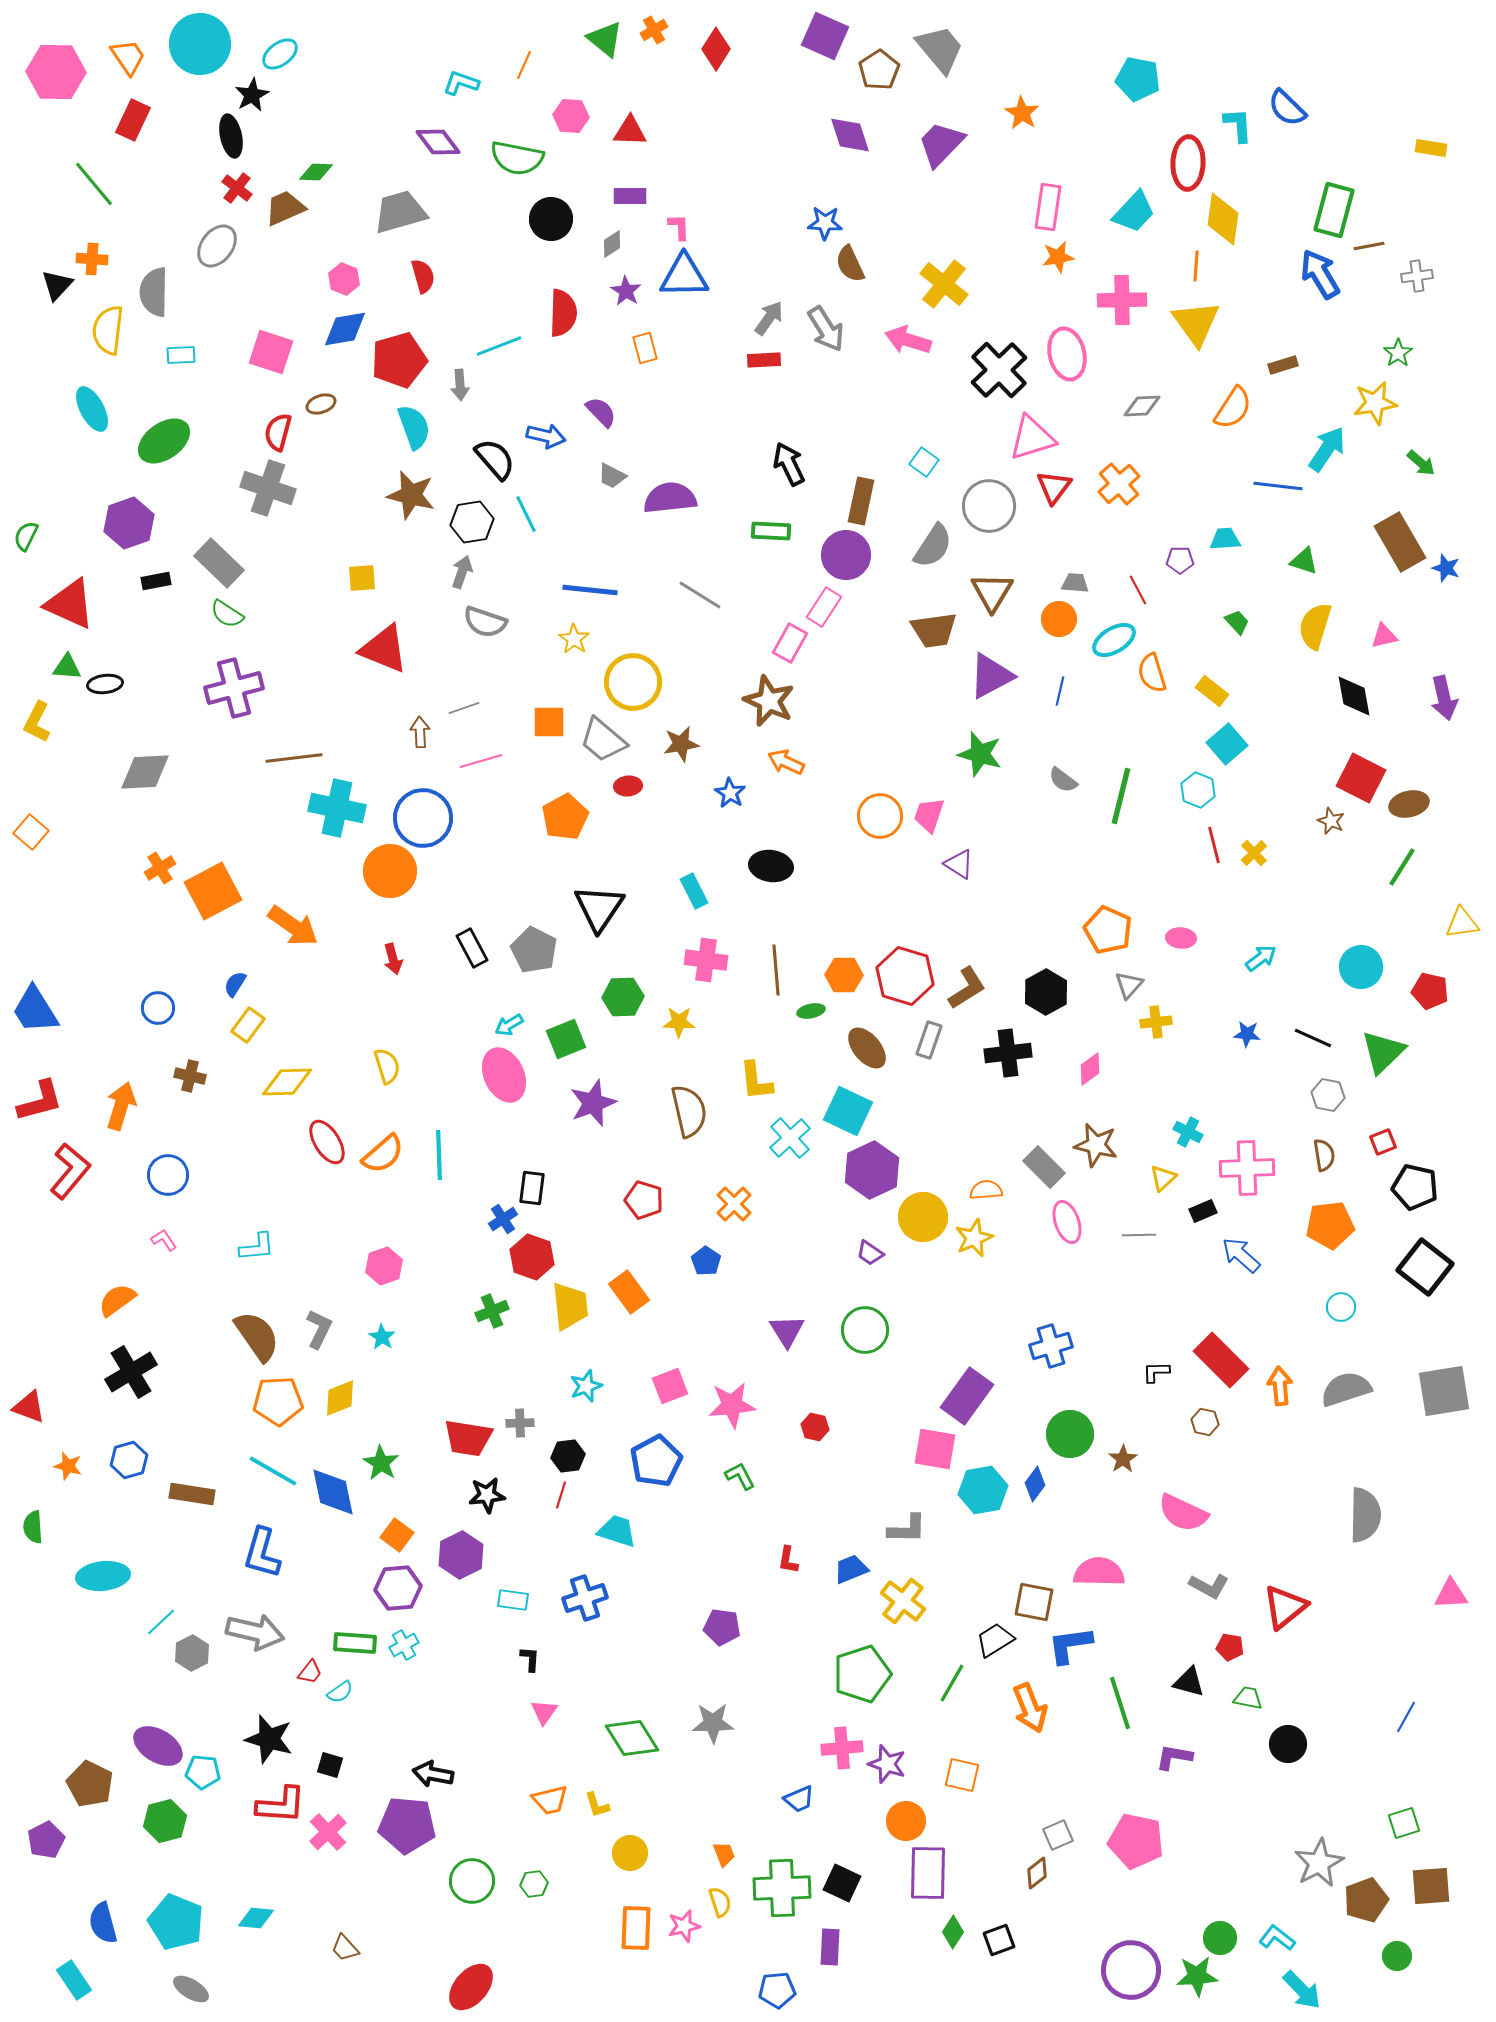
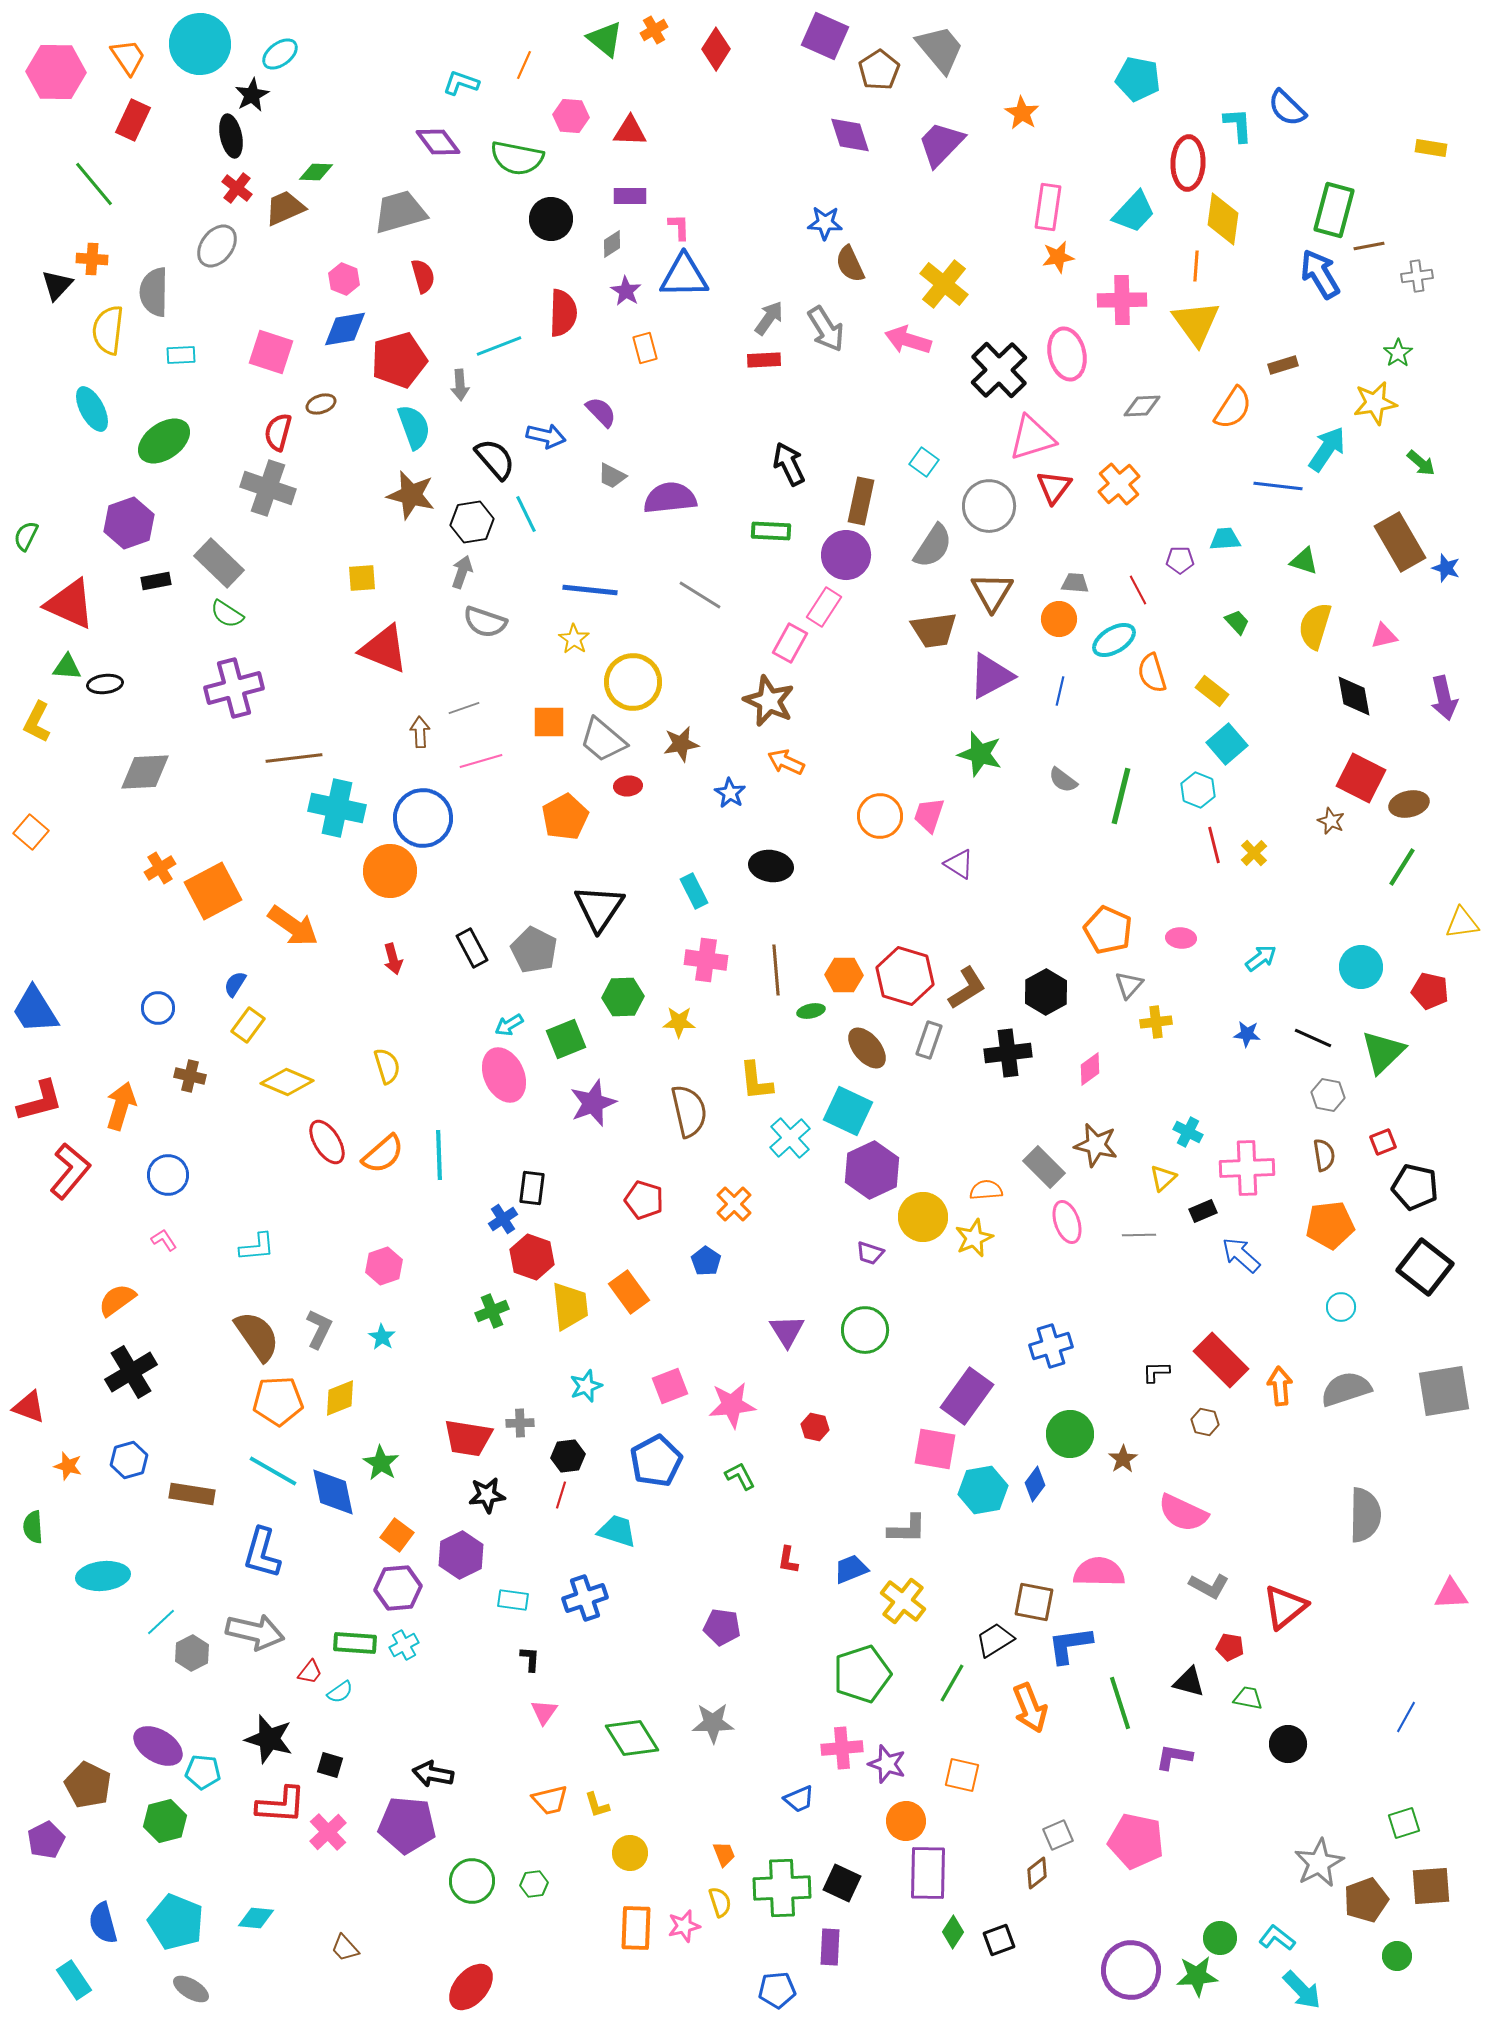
yellow diamond at (287, 1082): rotated 24 degrees clockwise
purple trapezoid at (870, 1253): rotated 16 degrees counterclockwise
brown pentagon at (90, 1784): moved 2 px left, 1 px down
